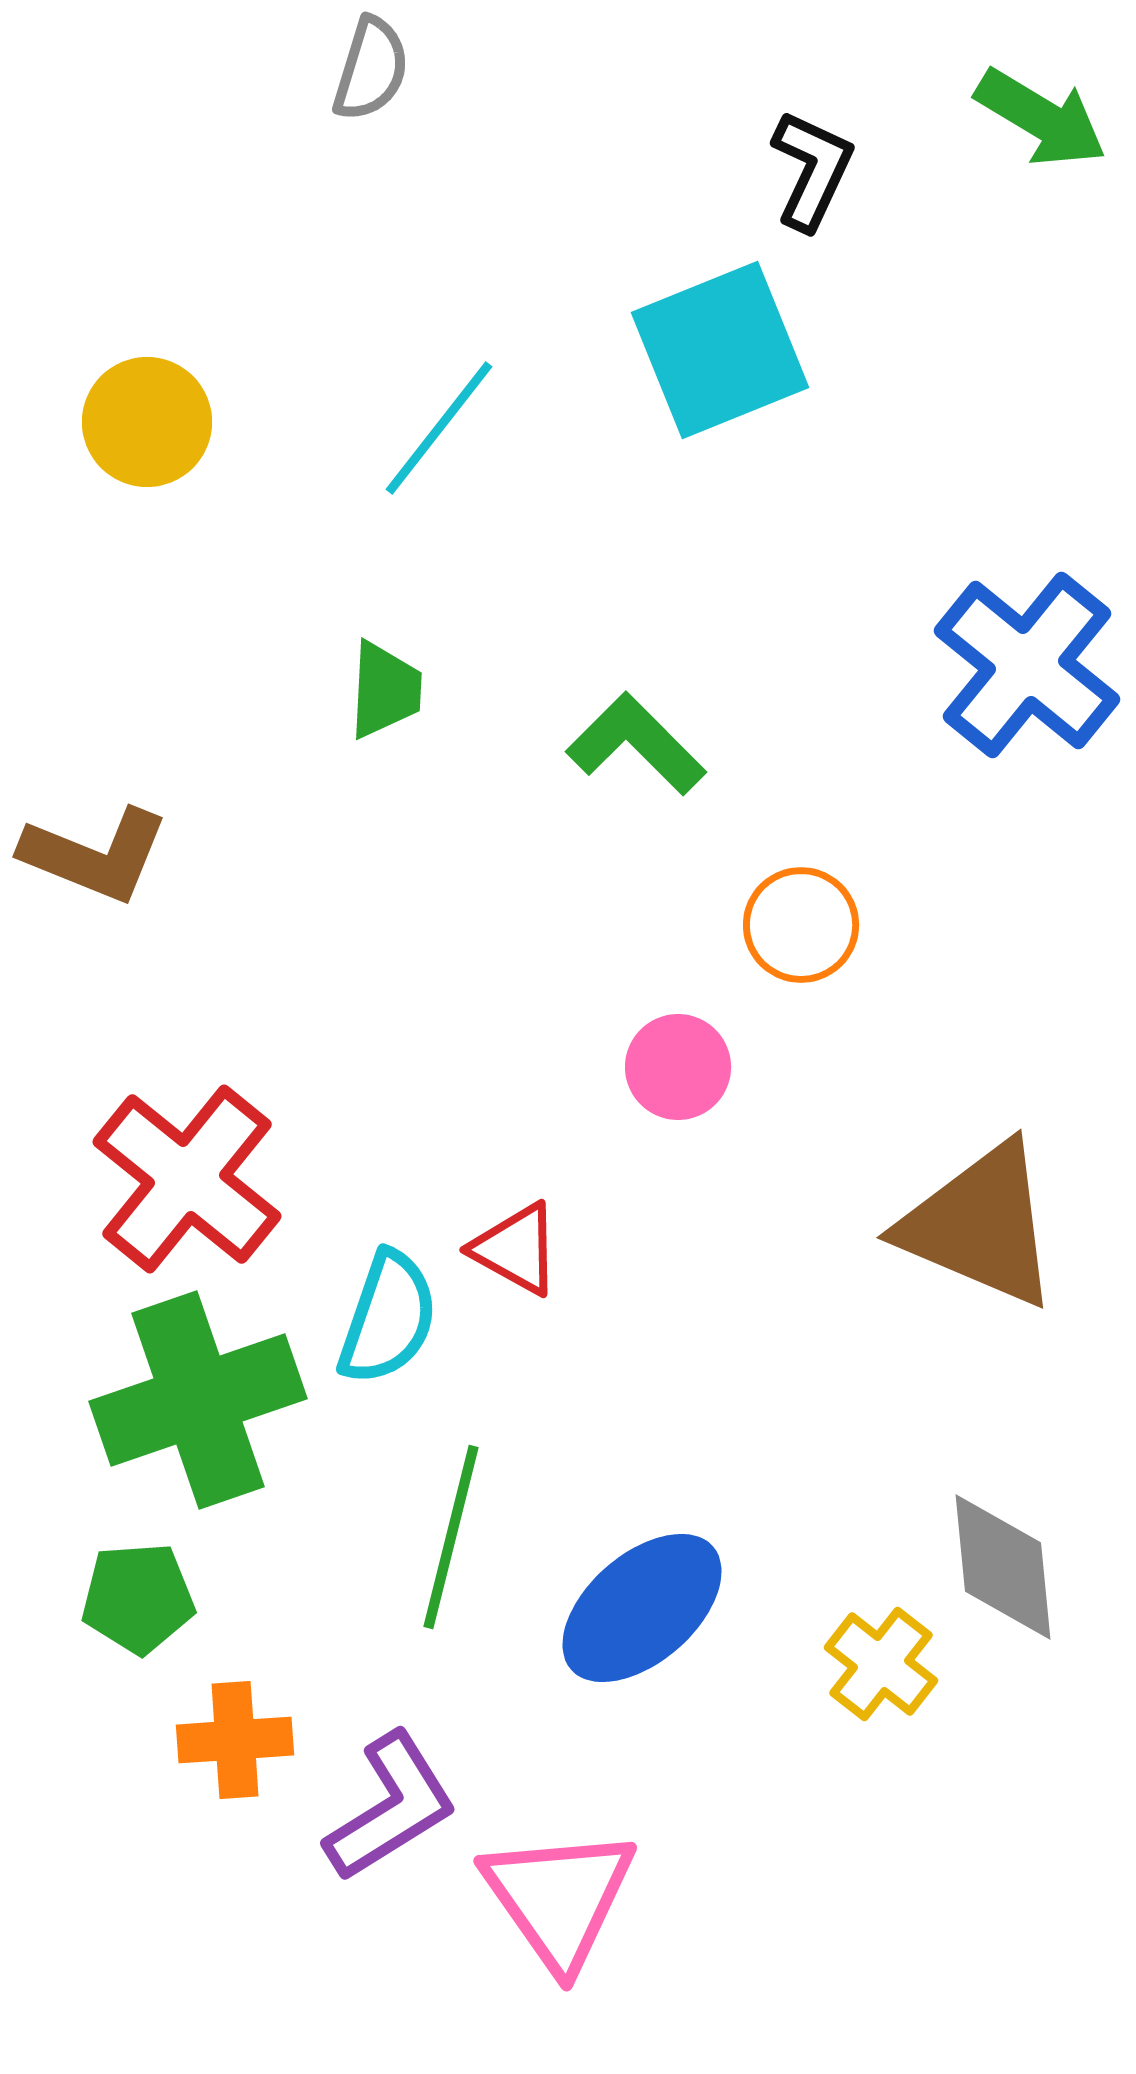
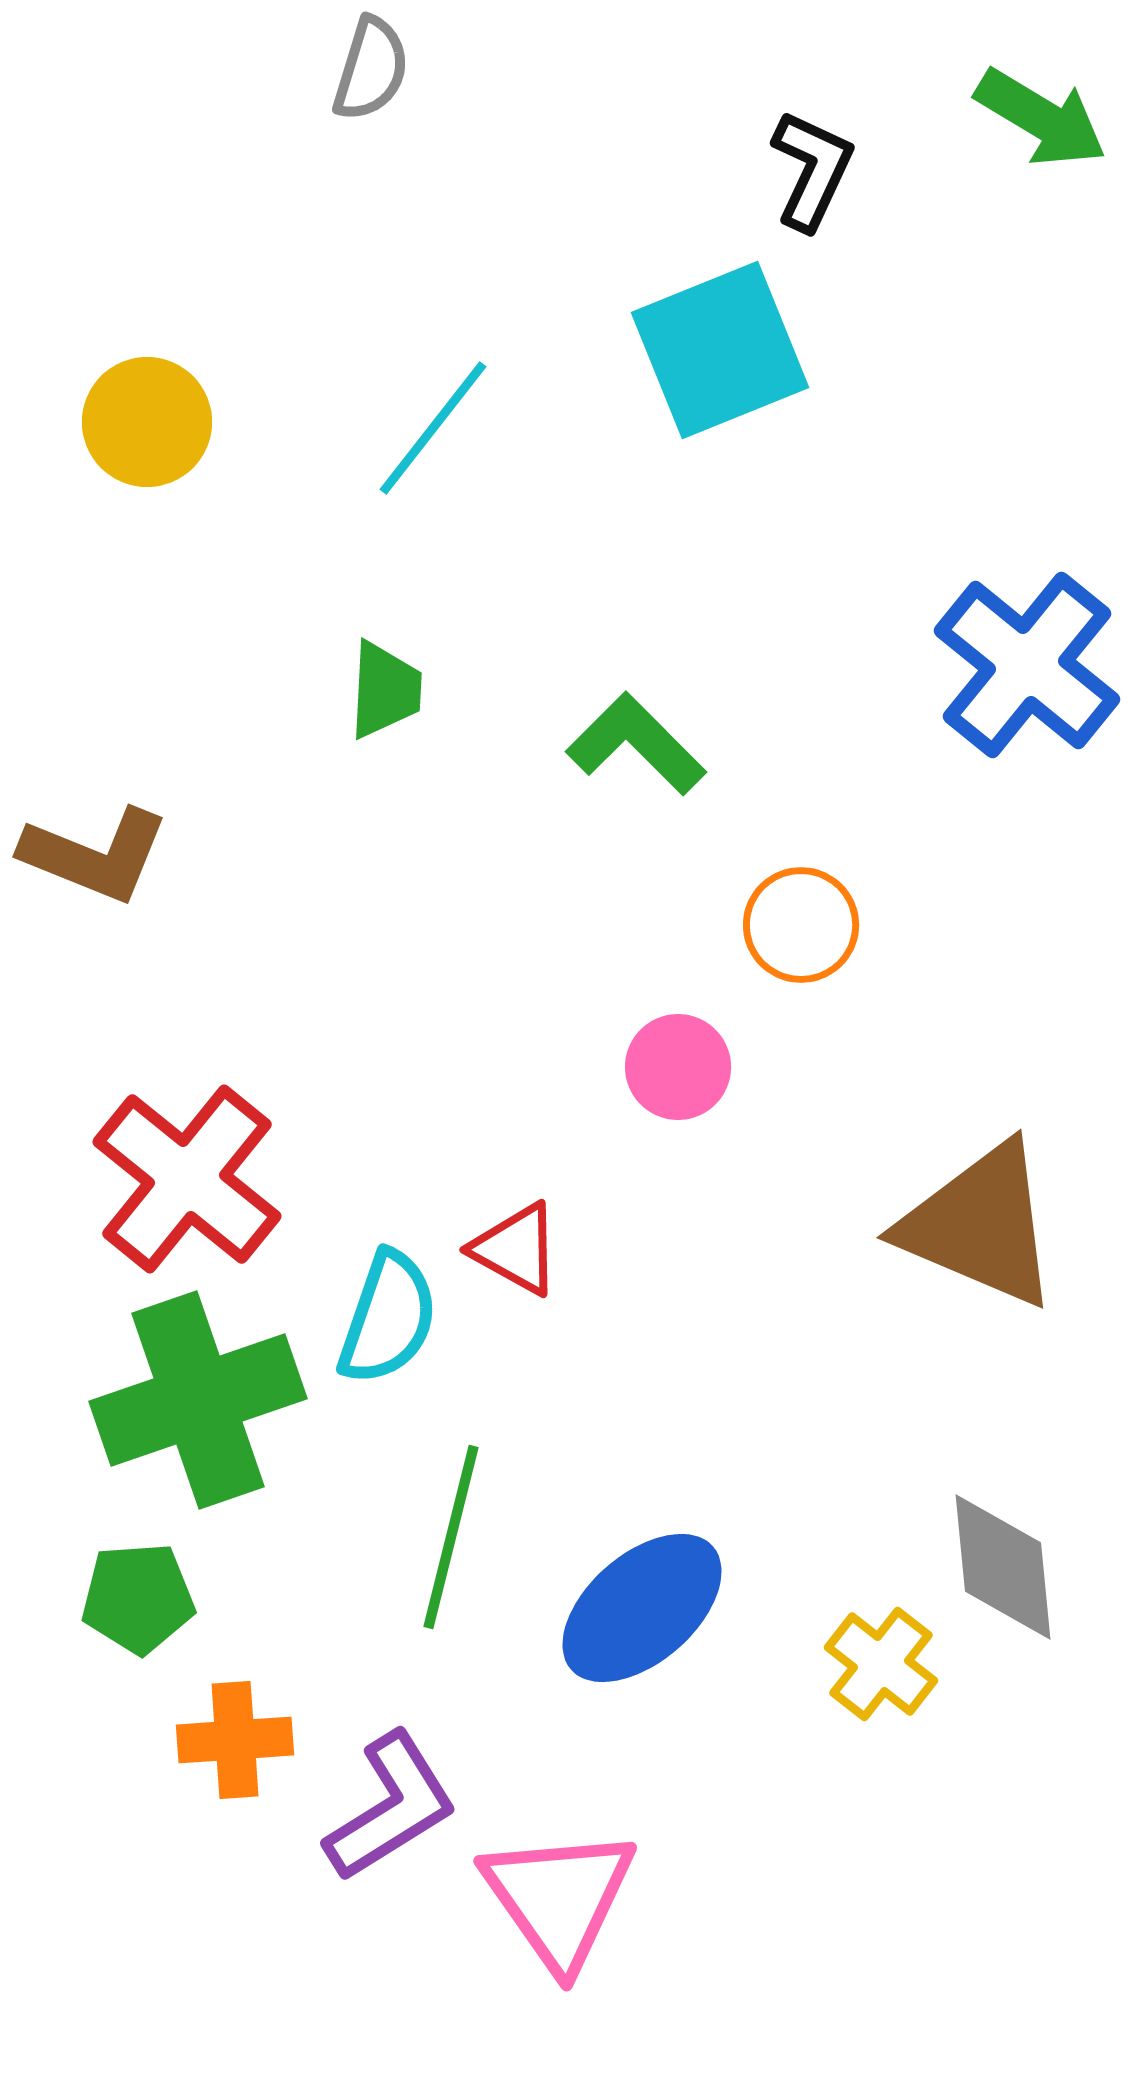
cyan line: moved 6 px left
